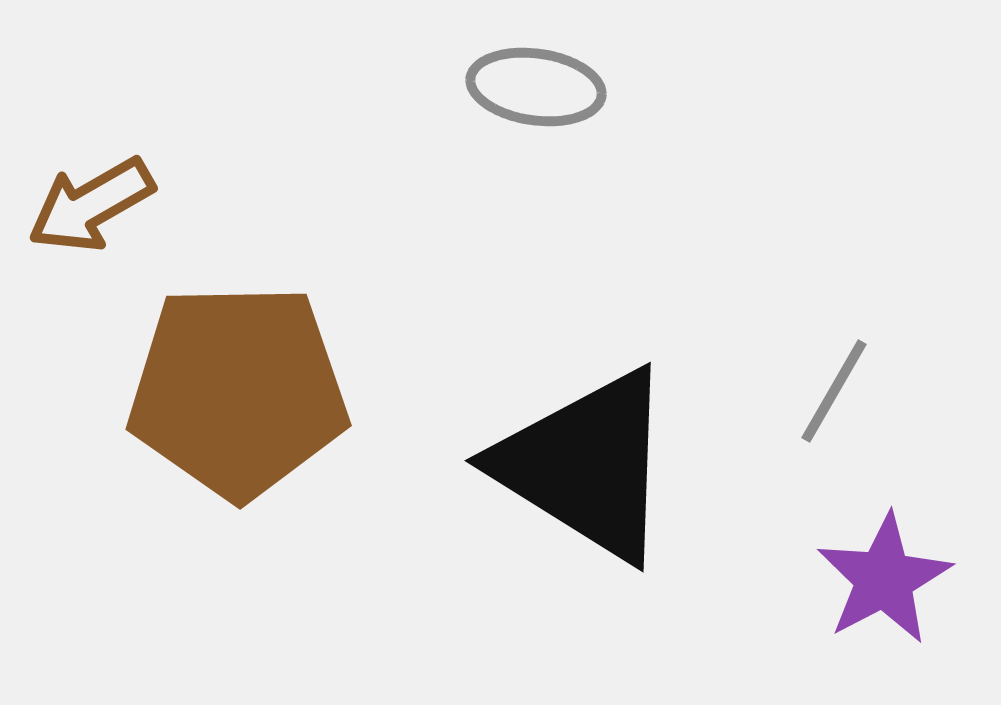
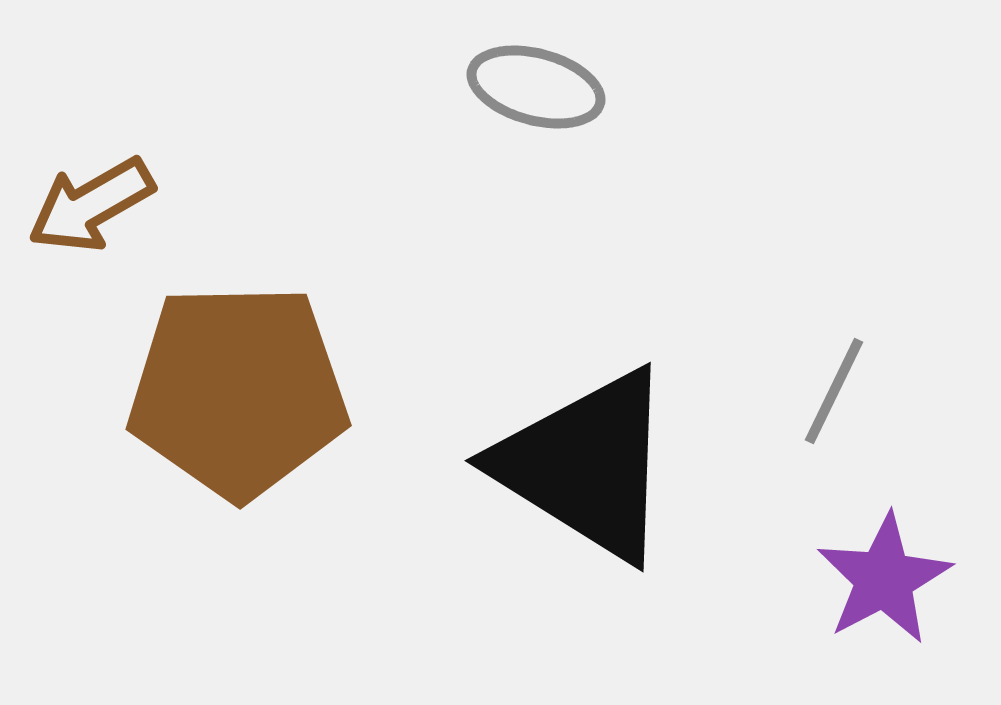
gray ellipse: rotated 7 degrees clockwise
gray line: rotated 4 degrees counterclockwise
